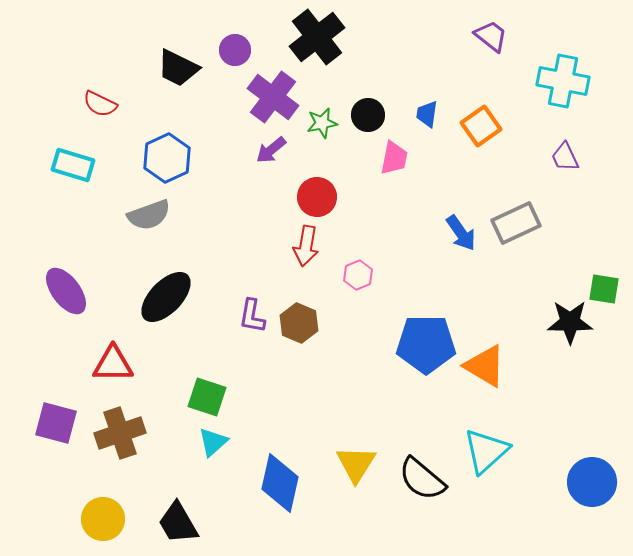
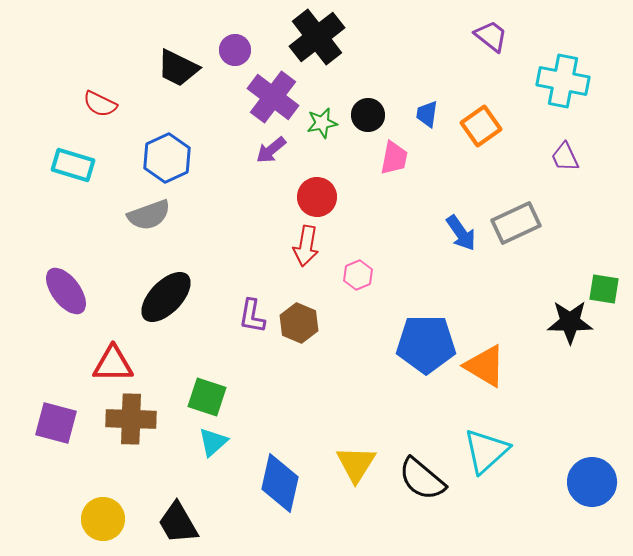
brown cross at (120, 433): moved 11 px right, 14 px up; rotated 21 degrees clockwise
